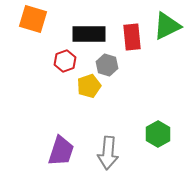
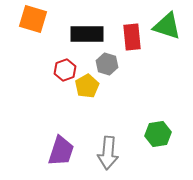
green triangle: rotated 44 degrees clockwise
black rectangle: moved 2 px left
red hexagon: moved 9 px down
gray hexagon: moved 1 px up
yellow pentagon: moved 2 px left; rotated 10 degrees counterclockwise
green hexagon: rotated 20 degrees clockwise
